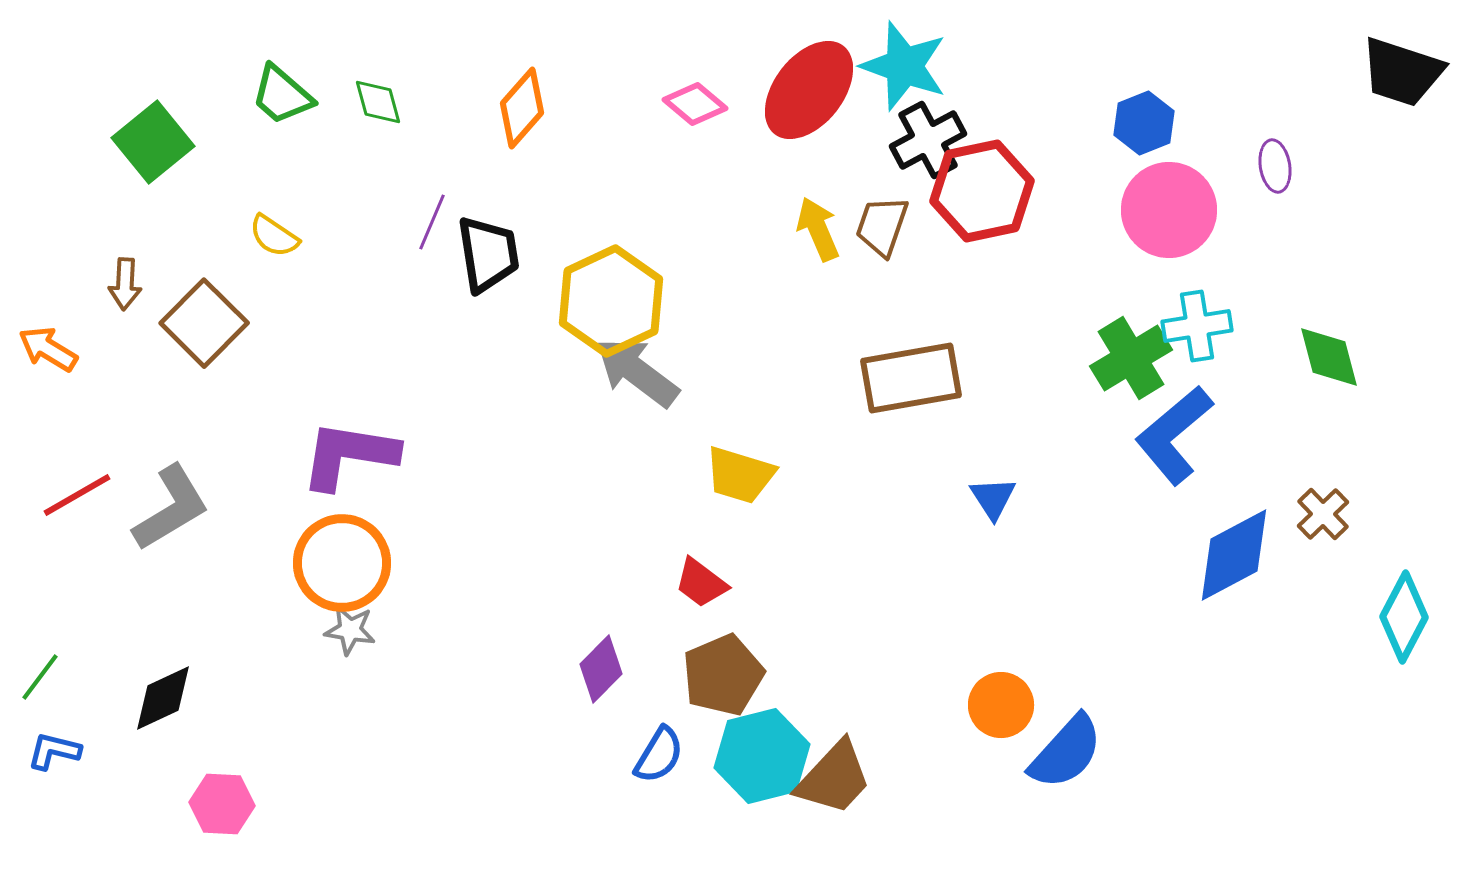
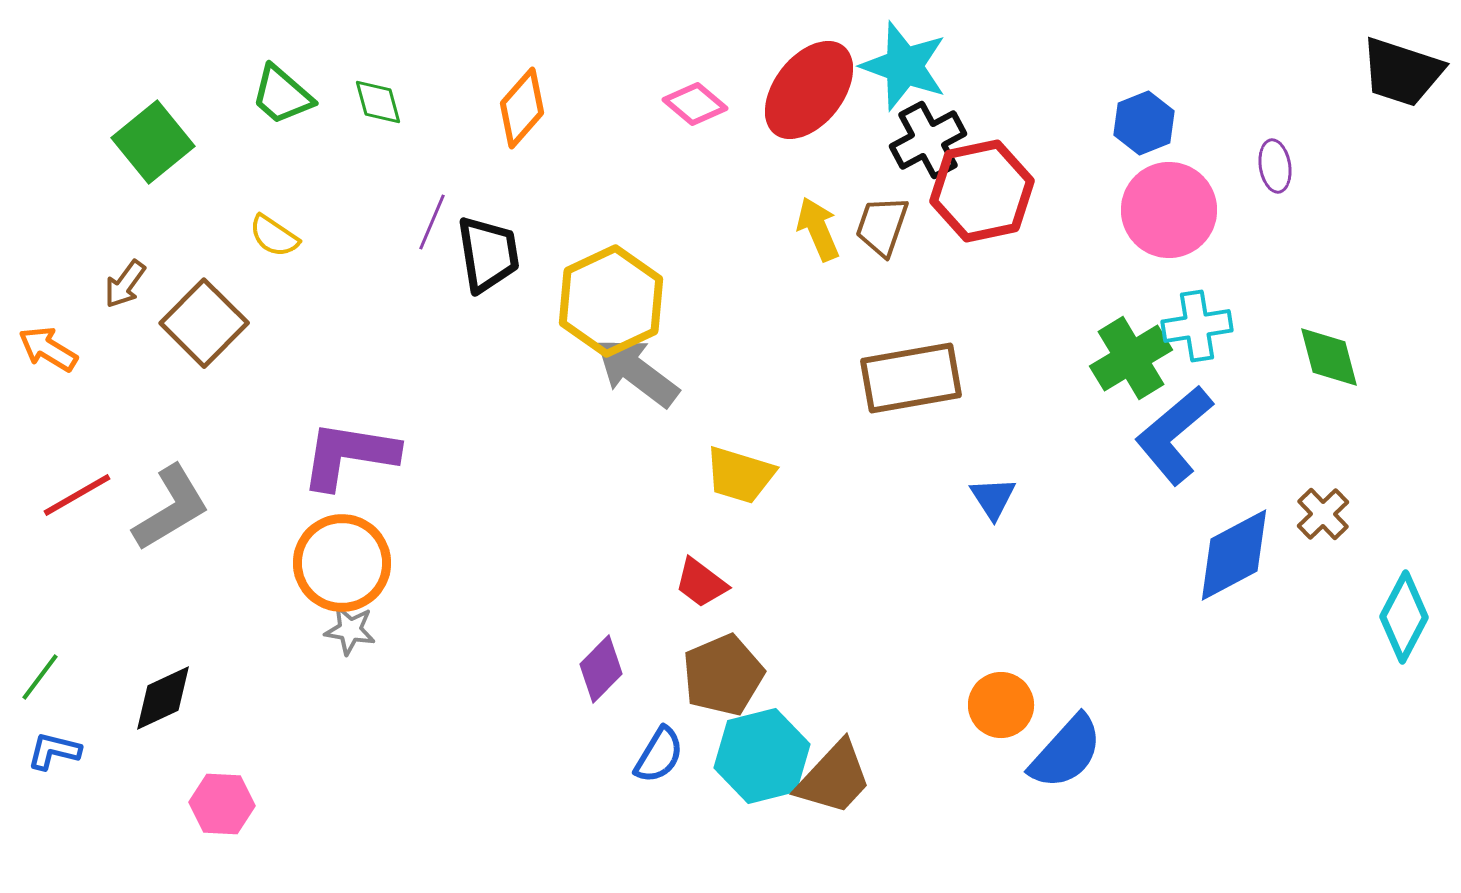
brown arrow at (125, 284): rotated 33 degrees clockwise
